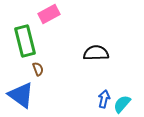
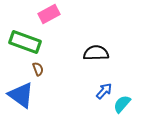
green rectangle: moved 1 px down; rotated 56 degrees counterclockwise
blue arrow: moved 8 px up; rotated 30 degrees clockwise
